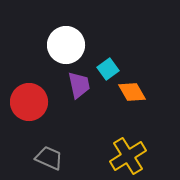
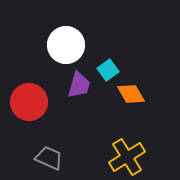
cyan square: moved 1 px down
purple trapezoid: rotated 28 degrees clockwise
orange diamond: moved 1 px left, 2 px down
yellow cross: moved 1 px left, 1 px down
